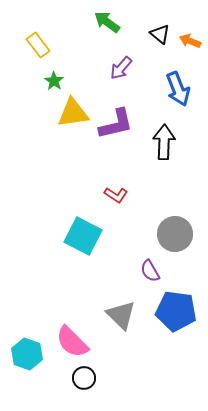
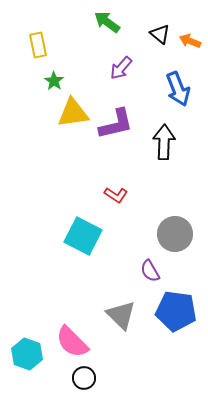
yellow rectangle: rotated 25 degrees clockwise
